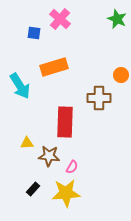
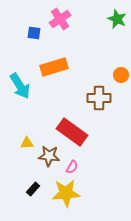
pink cross: rotated 15 degrees clockwise
red rectangle: moved 7 px right, 10 px down; rotated 56 degrees counterclockwise
